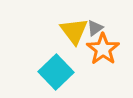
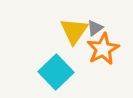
yellow triangle: rotated 12 degrees clockwise
orange star: rotated 8 degrees clockwise
